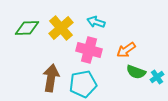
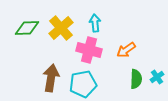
cyan arrow: moved 1 px left, 1 px down; rotated 66 degrees clockwise
green semicircle: moved 7 px down; rotated 108 degrees counterclockwise
